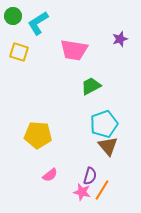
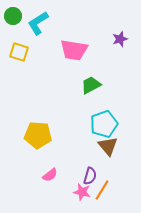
green trapezoid: moved 1 px up
